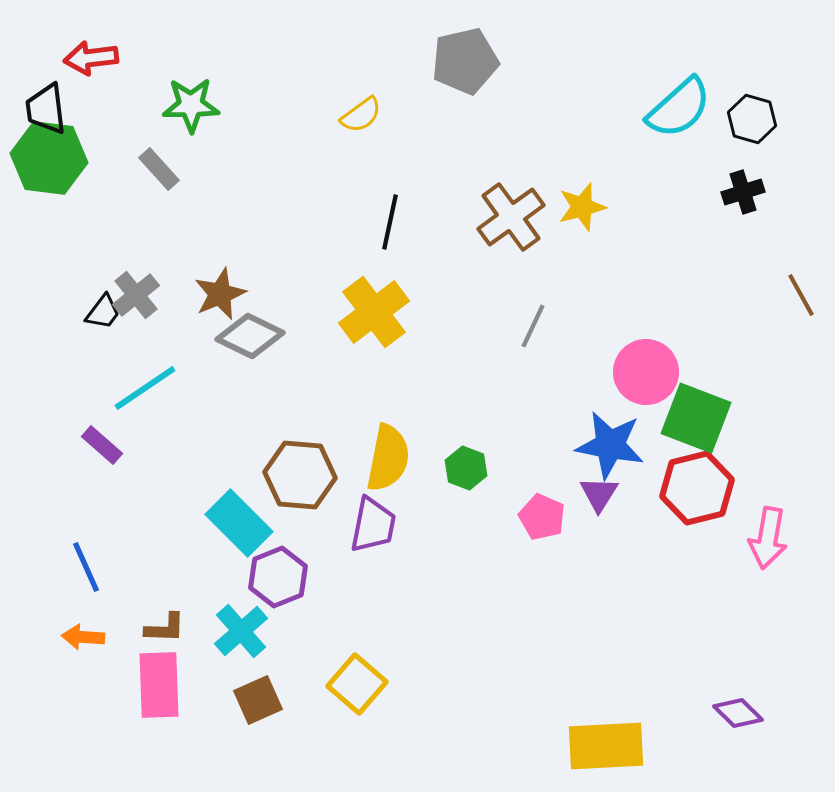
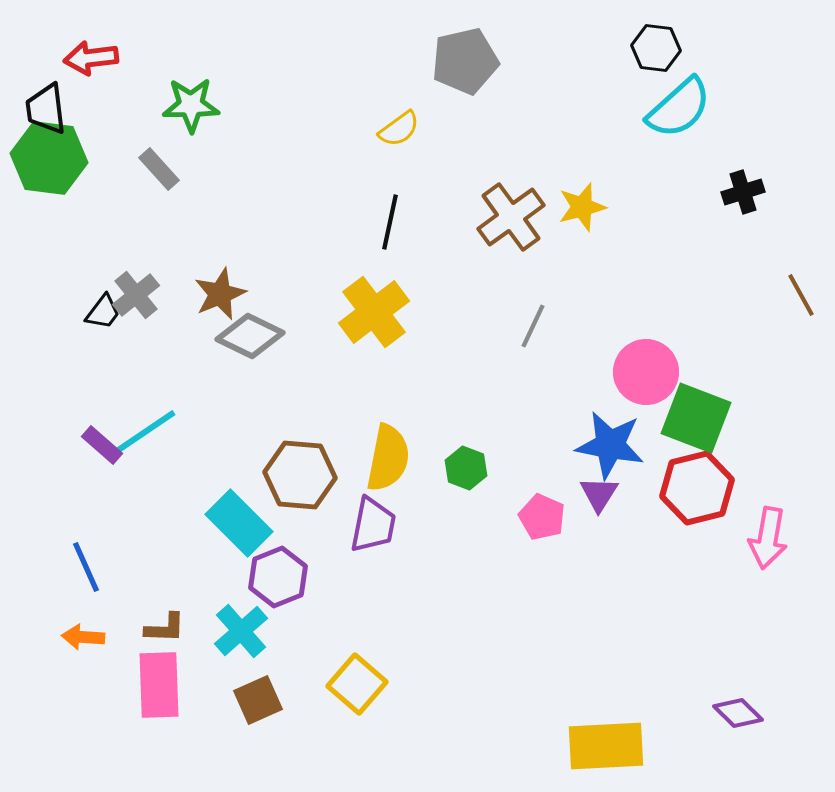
yellow semicircle at (361, 115): moved 38 px right, 14 px down
black hexagon at (752, 119): moved 96 px left, 71 px up; rotated 9 degrees counterclockwise
cyan line at (145, 388): moved 44 px down
